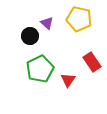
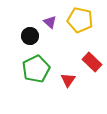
yellow pentagon: moved 1 px right, 1 px down
purple triangle: moved 3 px right, 1 px up
red rectangle: rotated 12 degrees counterclockwise
green pentagon: moved 4 px left
